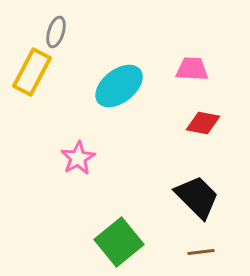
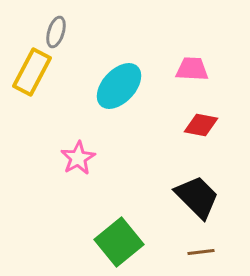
cyan ellipse: rotated 9 degrees counterclockwise
red diamond: moved 2 px left, 2 px down
